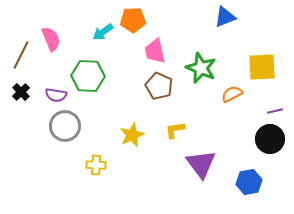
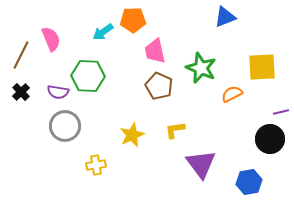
purple semicircle: moved 2 px right, 3 px up
purple line: moved 6 px right, 1 px down
yellow cross: rotated 12 degrees counterclockwise
